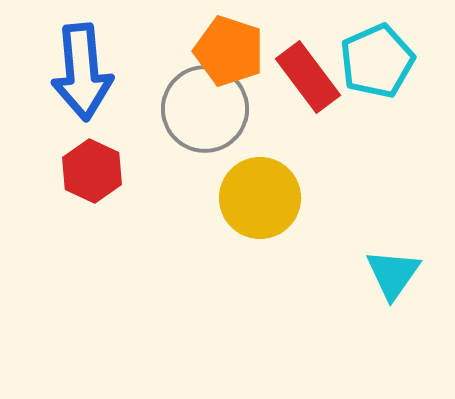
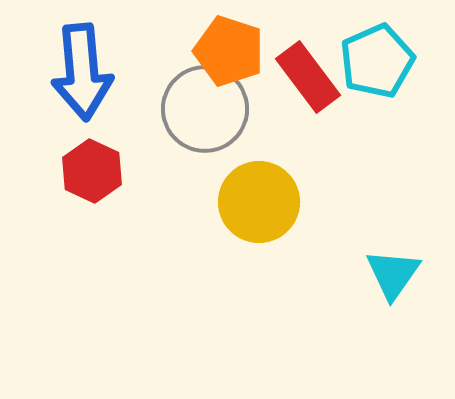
yellow circle: moved 1 px left, 4 px down
